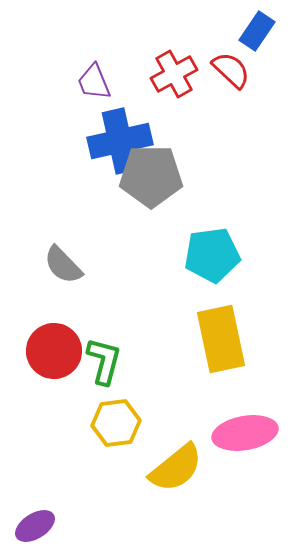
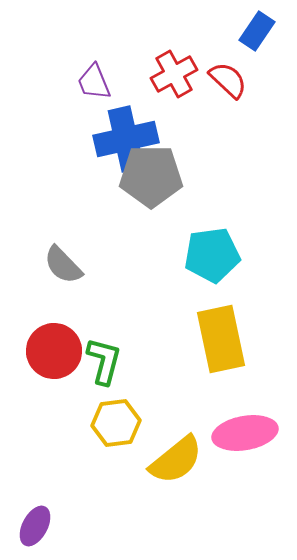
red semicircle: moved 3 px left, 10 px down
blue cross: moved 6 px right, 2 px up
yellow semicircle: moved 8 px up
purple ellipse: rotated 30 degrees counterclockwise
